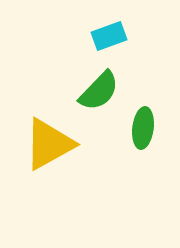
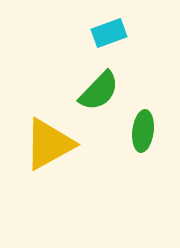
cyan rectangle: moved 3 px up
green ellipse: moved 3 px down
